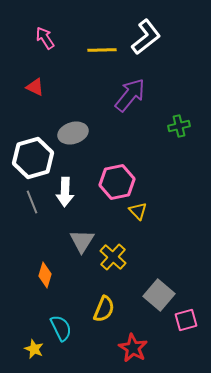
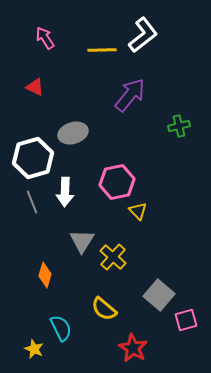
white L-shape: moved 3 px left, 2 px up
yellow semicircle: rotated 108 degrees clockwise
